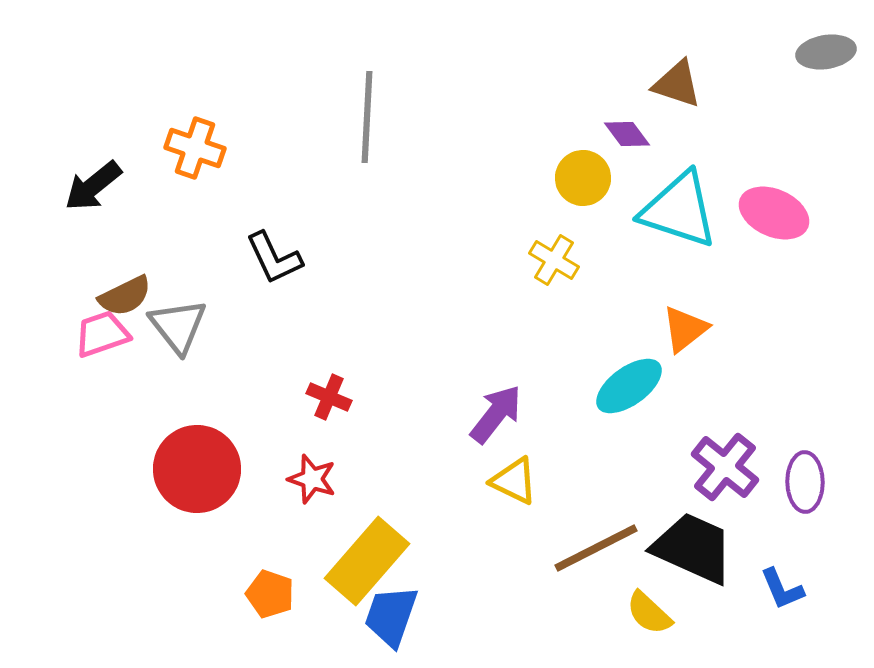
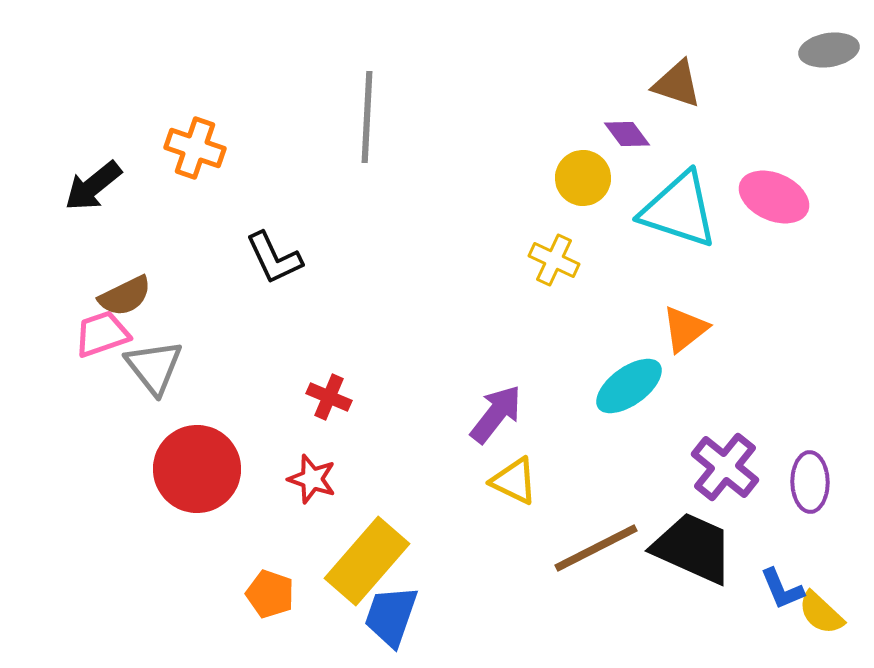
gray ellipse: moved 3 px right, 2 px up
pink ellipse: moved 16 px up
yellow cross: rotated 6 degrees counterclockwise
gray triangle: moved 24 px left, 41 px down
purple ellipse: moved 5 px right
yellow semicircle: moved 172 px right
